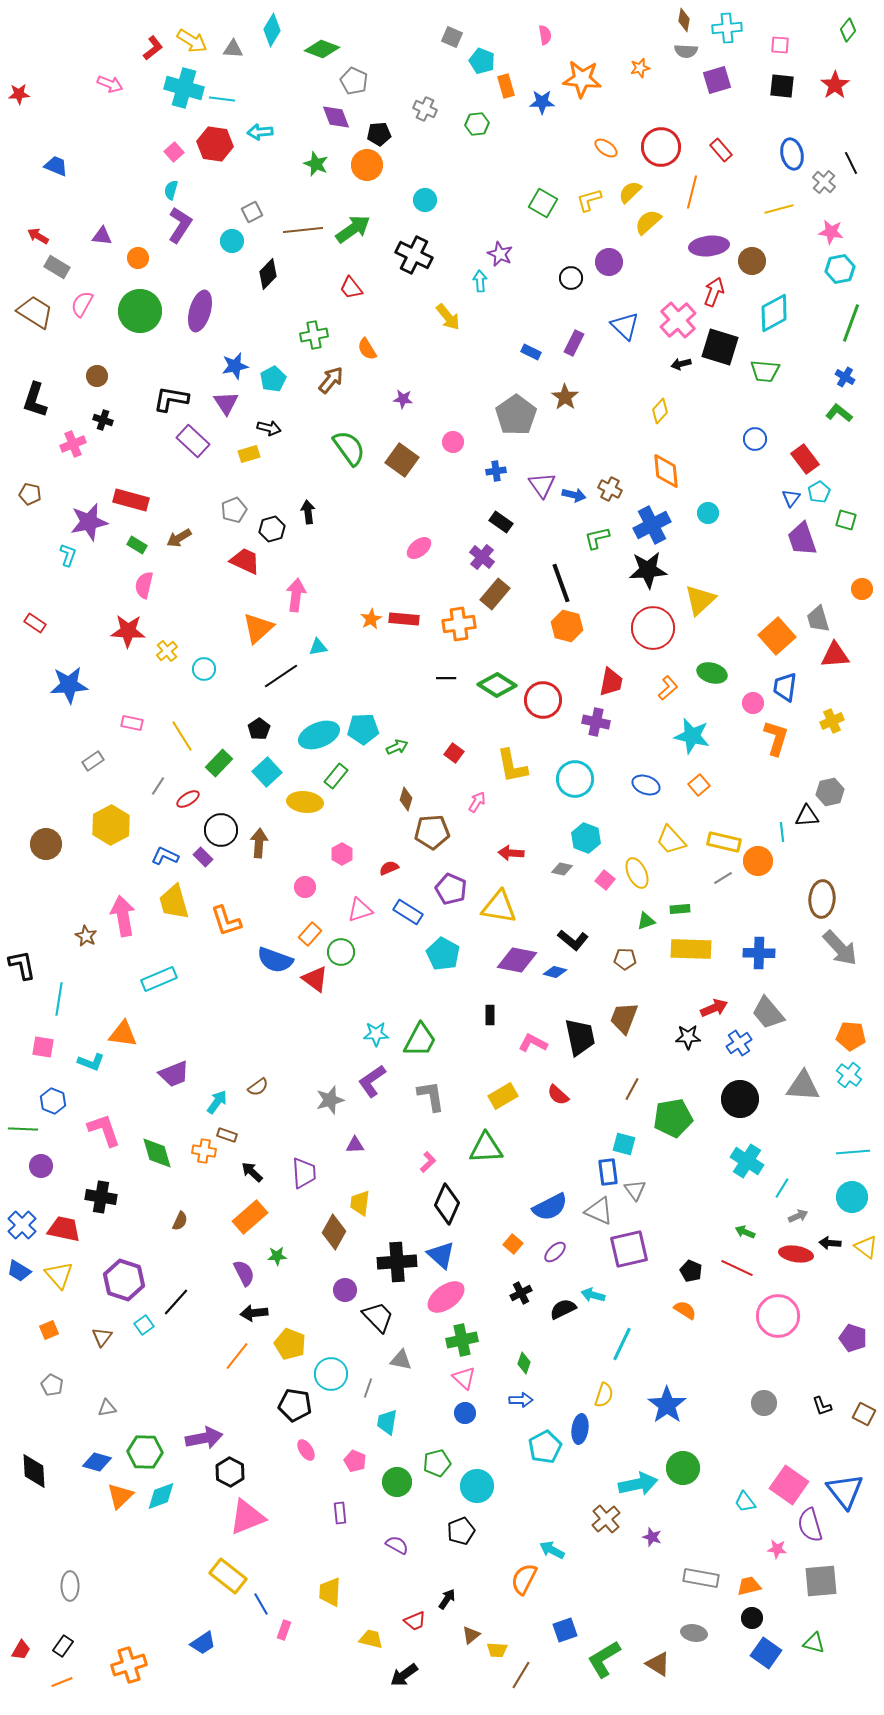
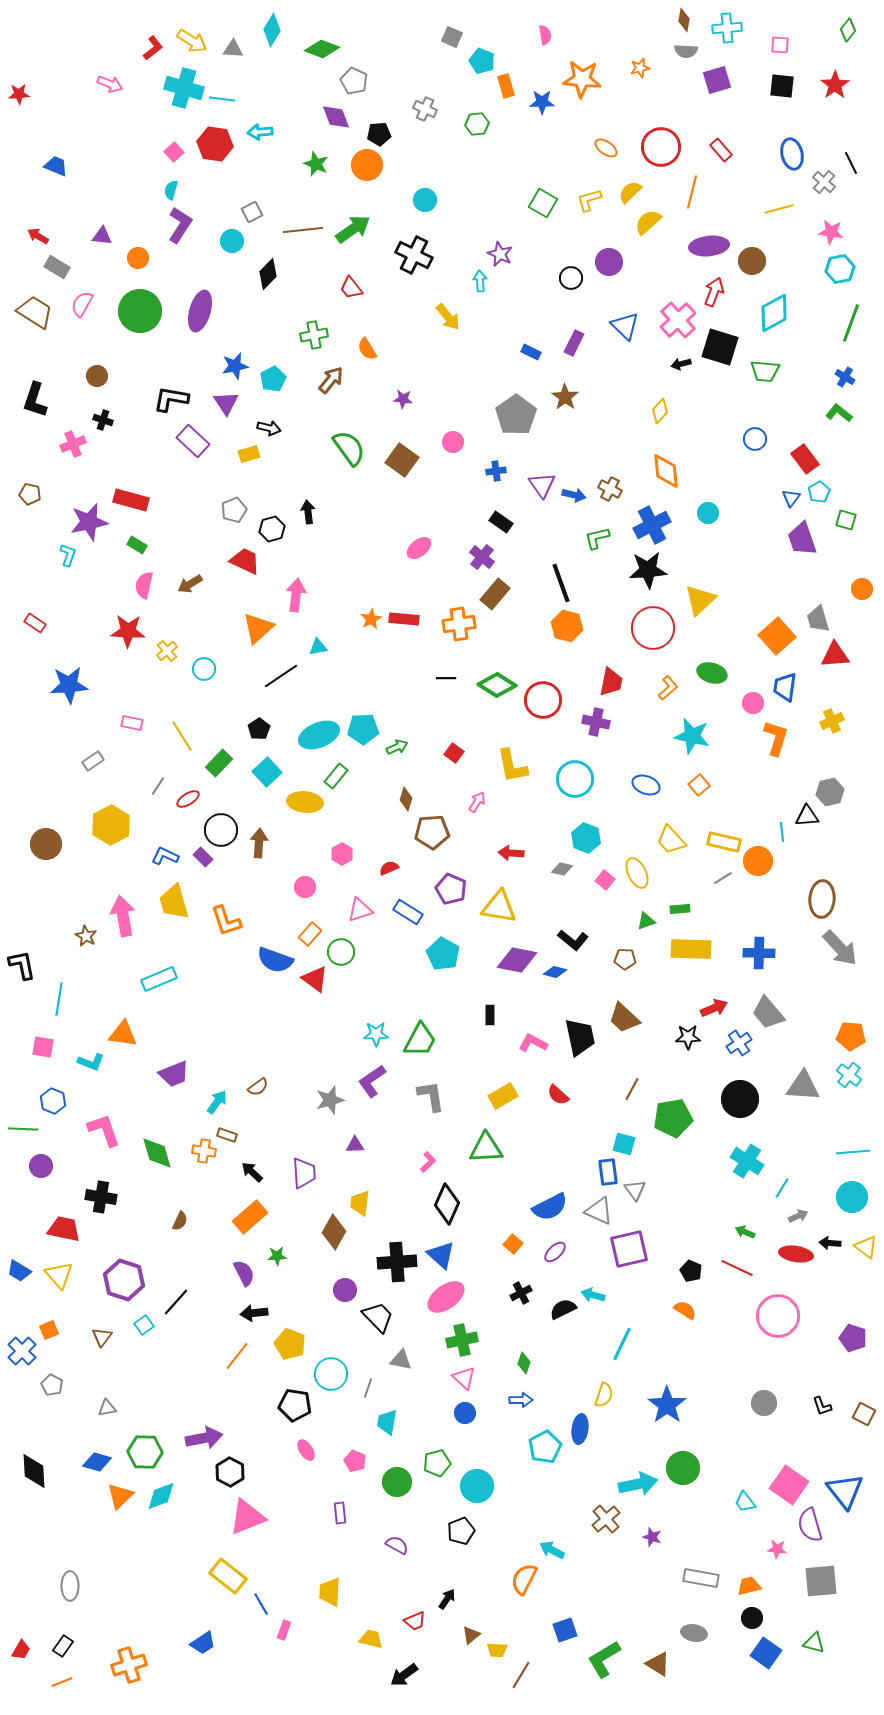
brown arrow at (179, 538): moved 11 px right, 46 px down
brown trapezoid at (624, 1018): rotated 68 degrees counterclockwise
blue cross at (22, 1225): moved 126 px down
